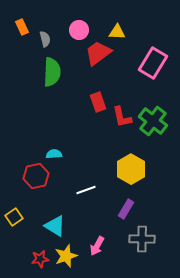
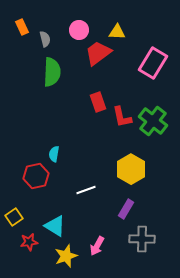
cyan semicircle: rotated 77 degrees counterclockwise
red star: moved 11 px left, 17 px up
